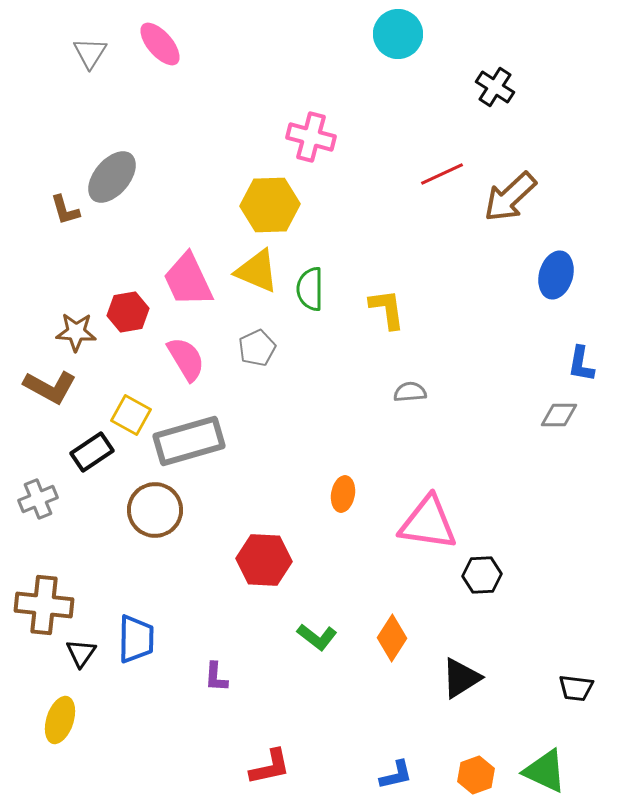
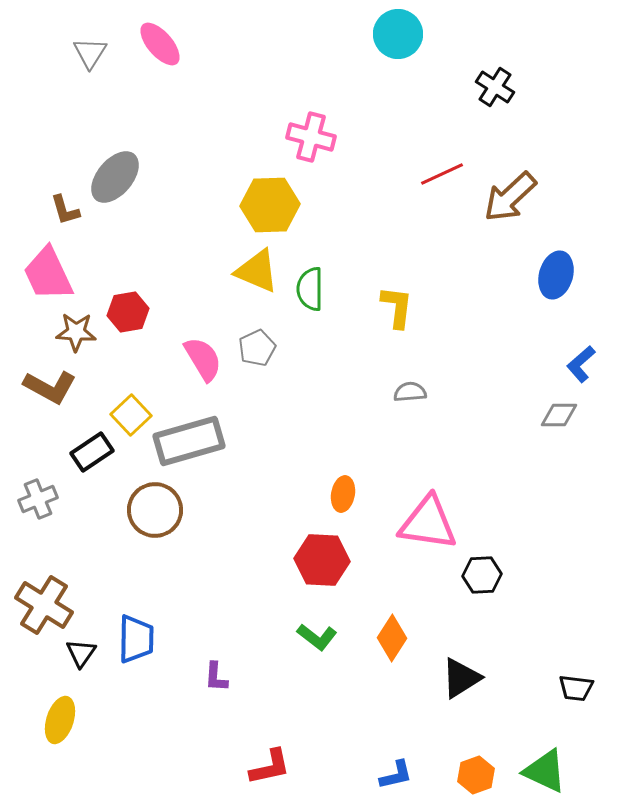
gray ellipse at (112, 177): moved 3 px right
pink trapezoid at (188, 280): moved 140 px left, 6 px up
yellow L-shape at (387, 309): moved 10 px right, 2 px up; rotated 15 degrees clockwise
pink semicircle at (186, 359): moved 17 px right
blue L-shape at (581, 364): rotated 39 degrees clockwise
yellow square at (131, 415): rotated 18 degrees clockwise
red hexagon at (264, 560): moved 58 px right
brown cross at (44, 605): rotated 26 degrees clockwise
